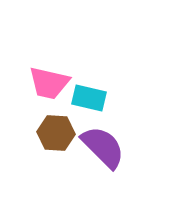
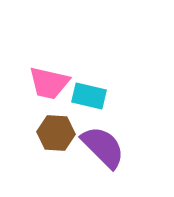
cyan rectangle: moved 2 px up
